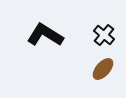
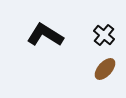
brown ellipse: moved 2 px right
